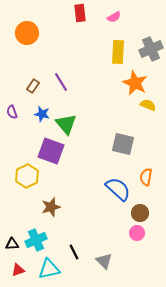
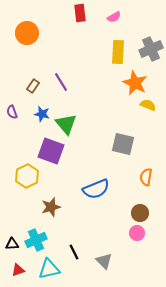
blue semicircle: moved 22 px left; rotated 116 degrees clockwise
